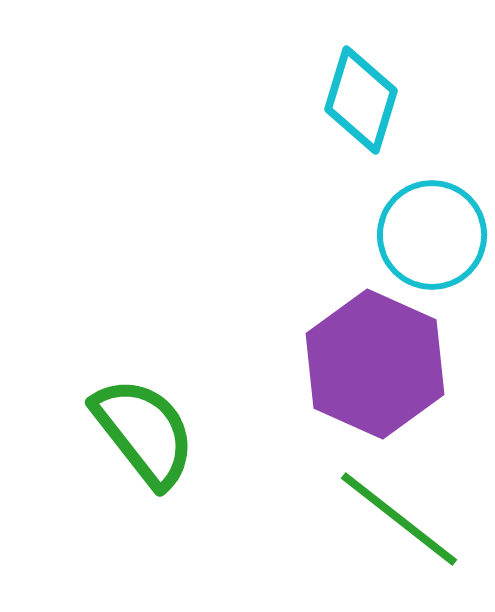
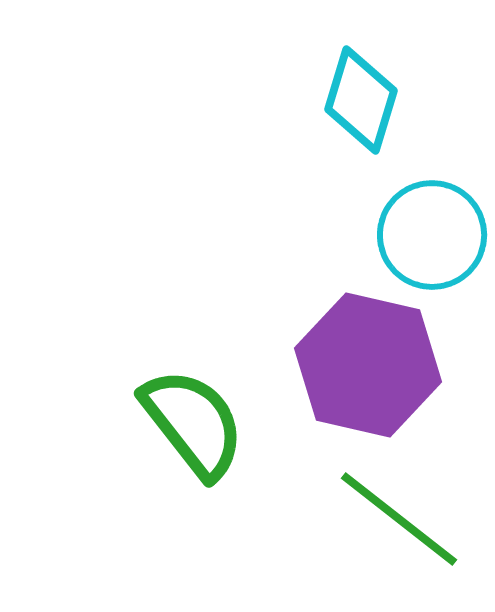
purple hexagon: moved 7 px left, 1 px down; rotated 11 degrees counterclockwise
green semicircle: moved 49 px right, 9 px up
